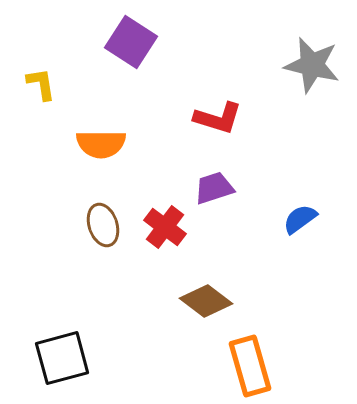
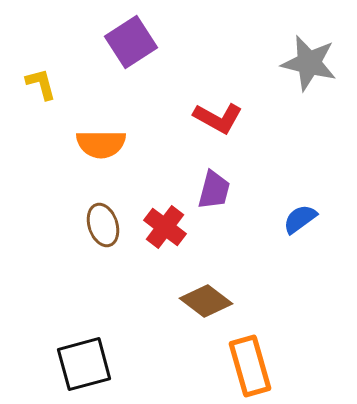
purple square: rotated 24 degrees clockwise
gray star: moved 3 px left, 2 px up
yellow L-shape: rotated 6 degrees counterclockwise
red L-shape: rotated 12 degrees clockwise
purple trapezoid: moved 2 px down; rotated 123 degrees clockwise
black square: moved 22 px right, 6 px down
